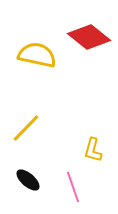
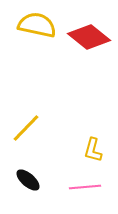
yellow semicircle: moved 30 px up
pink line: moved 12 px right; rotated 76 degrees counterclockwise
